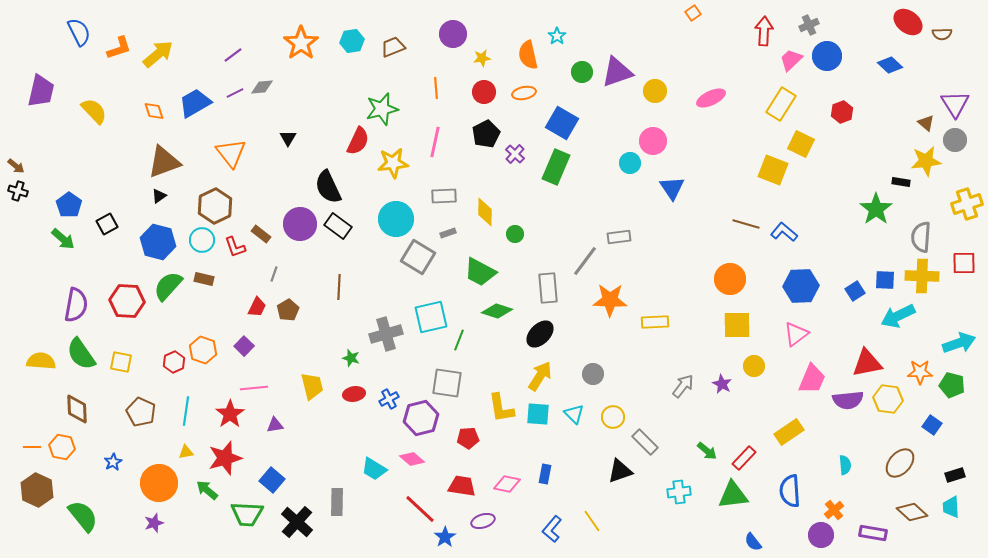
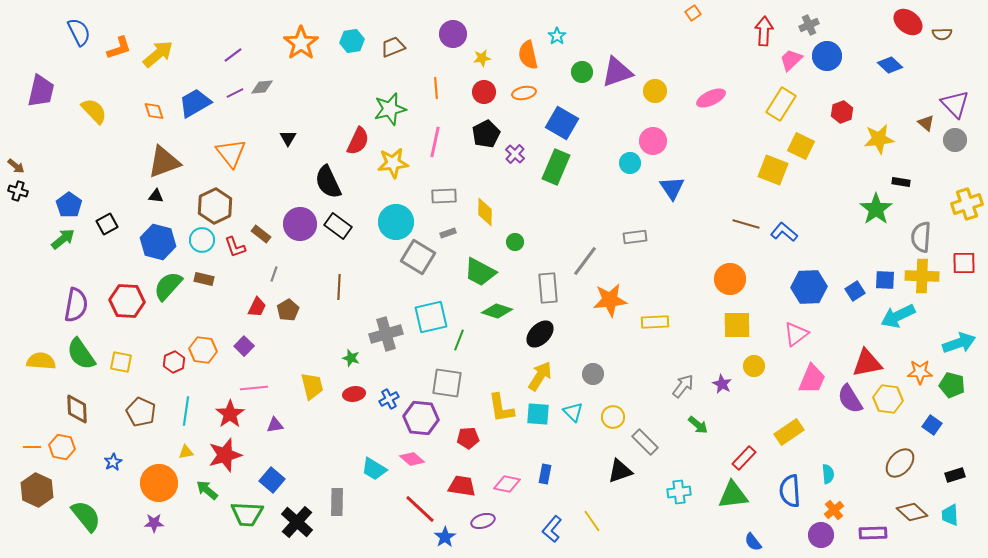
purple triangle at (955, 104): rotated 12 degrees counterclockwise
green star at (382, 109): moved 8 px right
yellow square at (801, 144): moved 2 px down
yellow star at (926, 161): moved 47 px left, 22 px up
black semicircle at (328, 187): moved 5 px up
black triangle at (159, 196): moved 3 px left; rotated 42 degrees clockwise
cyan circle at (396, 219): moved 3 px down
green circle at (515, 234): moved 8 px down
gray rectangle at (619, 237): moved 16 px right
green arrow at (63, 239): rotated 80 degrees counterclockwise
blue hexagon at (801, 286): moved 8 px right, 1 px down
orange star at (610, 300): rotated 8 degrees counterclockwise
orange hexagon at (203, 350): rotated 12 degrees counterclockwise
purple semicircle at (848, 400): moved 2 px right, 1 px up; rotated 64 degrees clockwise
cyan triangle at (574, 414): moved 1 px left, 2 px up
purple hexagon at (421, 418): rotated 20 degrees clockwise
green arrow at (707, 451): moved 9 px left, 26 px up
red star at (225, 458): moved 3 px up
cyan semicircle at (845, 465): moved 17 px left, 9 px down
cyan trapezoid at (951, 507): moved 1 px left, 8 px down
green semicircle at (83, 516): moved 3 px right
purple star at (154, 523): rotated 18 degrees clockwise
purple rectangle at (873, 533): rotated 12 degrees counterclockwise
